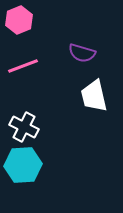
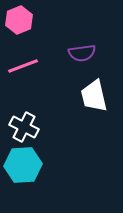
purple semicircle: rotated 24 degrees counterclockwise
